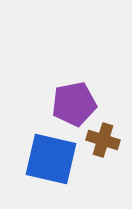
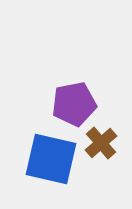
brown cross: moved 2 px left, 3 px down; rotated 32 degrees clockwise
